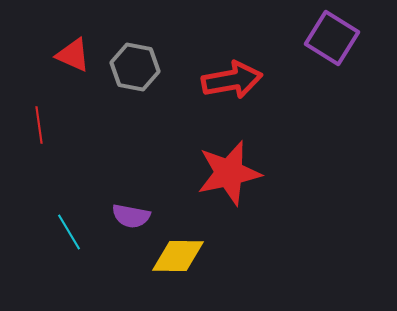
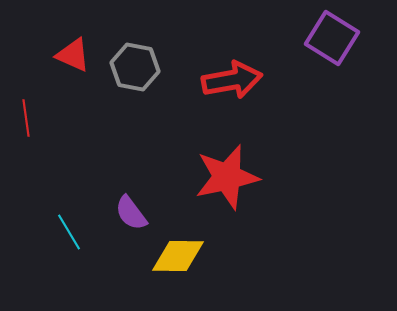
red line: moved 13 px left, 7 px up
red star: moved 2 px left, 4 px down
purple semicircle: moved 3 px up; rotated 42 degrees clockwise
